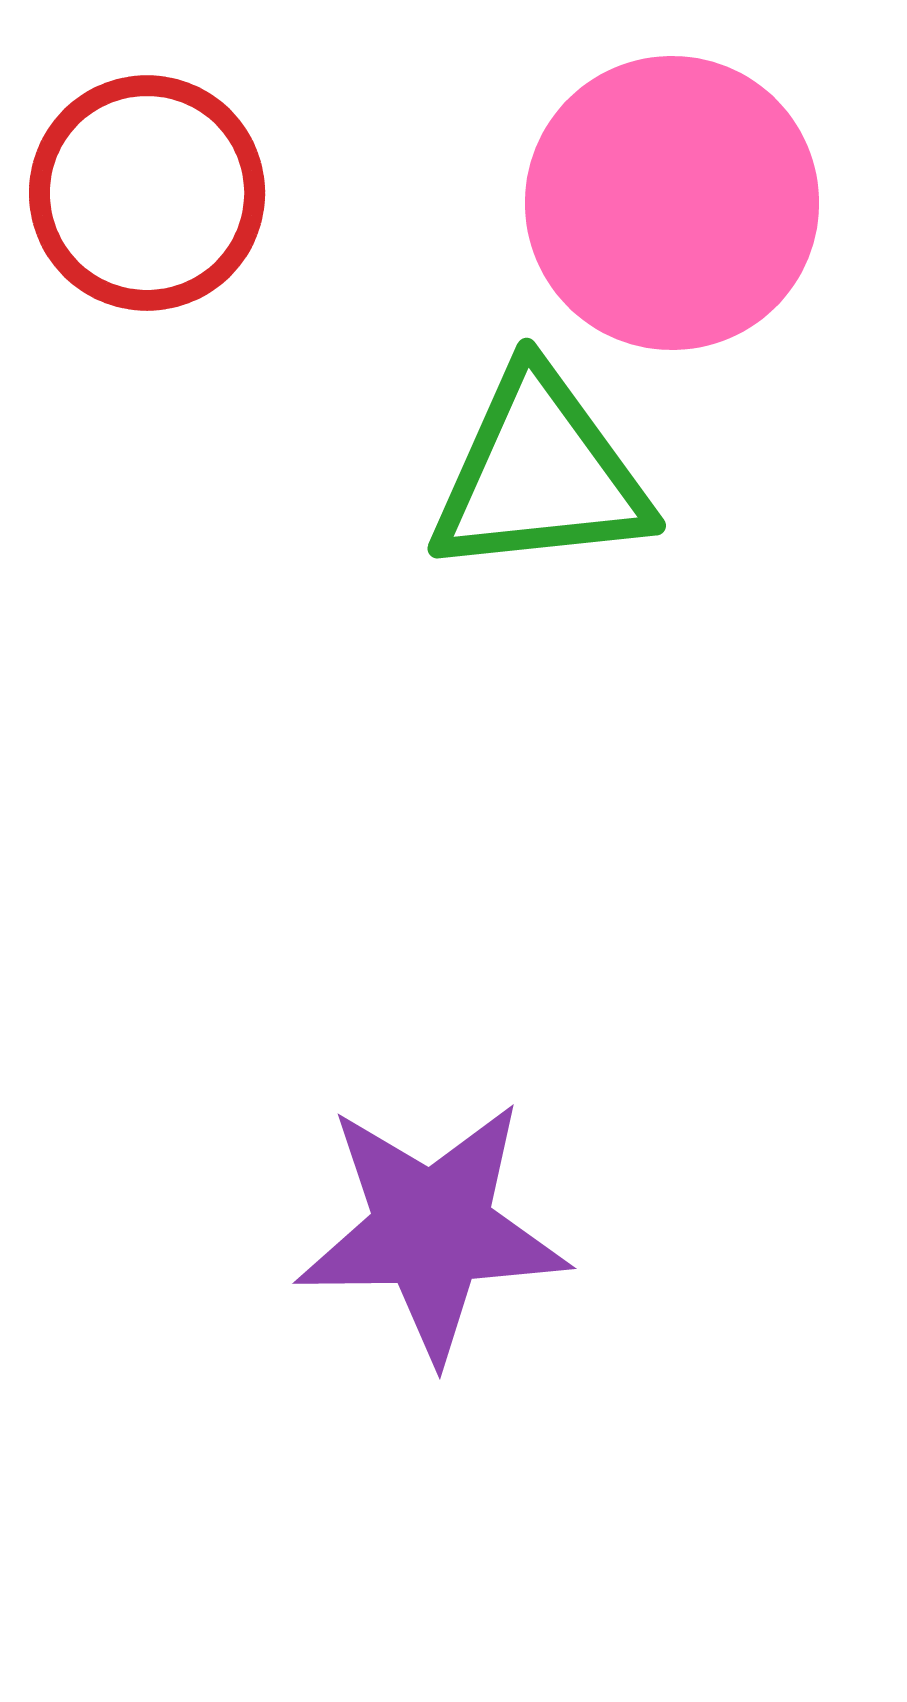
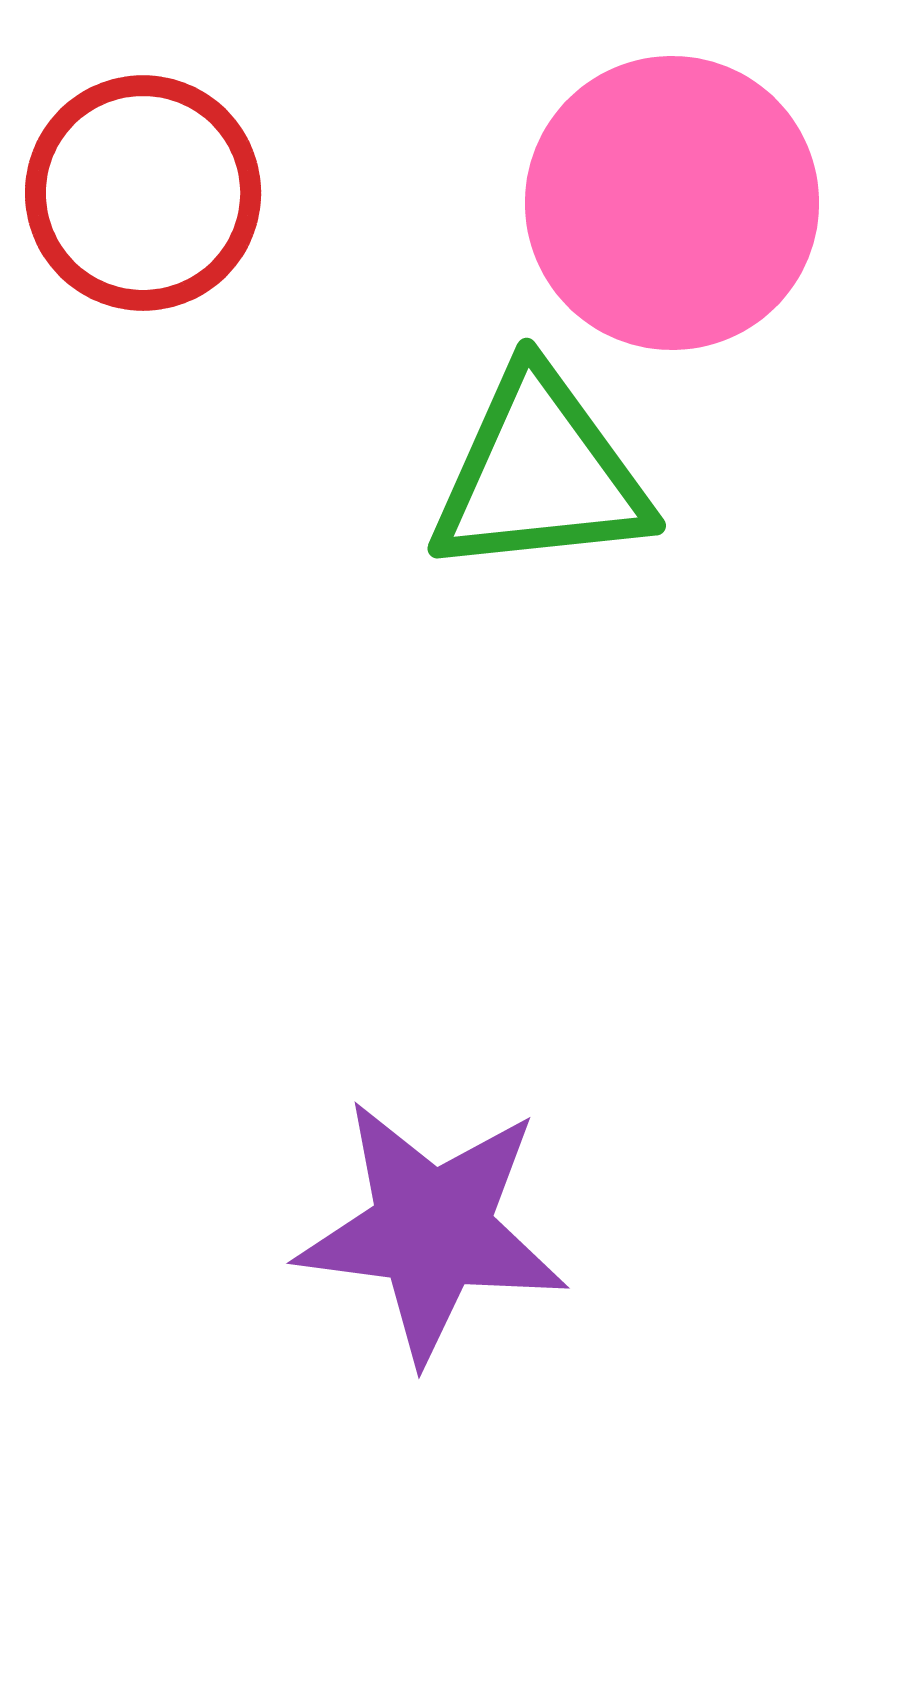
red circle: moved 4 px left
purple star: rotated 8 degrees clockwise
